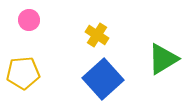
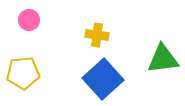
yellow cross: rotated 25 degrees counterclockwise
green triangle: rotated 24 degrees clockwise
